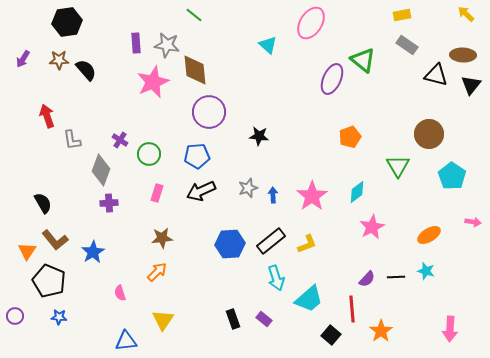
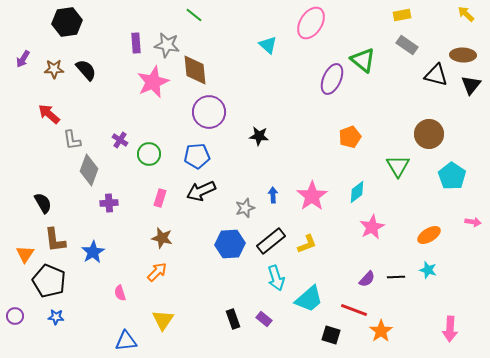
brown star at (59, 60): moved 5 px left, 9 px down
red arrow at (47, 116): moved 2 px right, 2 px up; rotated 30 degrees counterclockwise
gray diamond at (101, 170): moved 12 px left
gray star at (248, 188): moved 3 px left, 20 px down
pink rectangle at (157, 193): moved 3 px right, 5 px down
brown star at (162, 238): rotated 20 degrees clockwise
brown L-shape at (55, 240): rotated 32 degrees clockwise
orange triangle at (27, 251): moved 2 px left, 3 px down
cyan star at (426, 271): moved 2 px right, 1 px up
red line at (352, 309): moved 2 px right, 1 px down; rotated 64 degrees counterclockwise
blue star at (59, 317): moved 3 px left
black square at (331, 335): rotated 24 degrees counterclockwise
